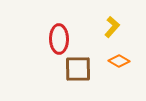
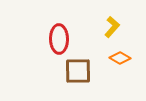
orange diamond: moved 1 px right, 3 px up
brown square: moved 2 px down
